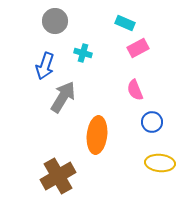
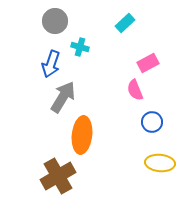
cyan rectangle: rotated 66 degrees counterclockwise
pink rectangle: moved 10 px right, 15 px down
cyan cross: moved 3 px left, 6 px up
blue arrow: moved 6 px right, 2 px up
orange ellipse: moved 15 px left
